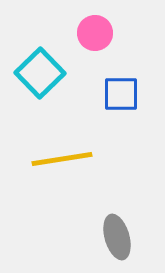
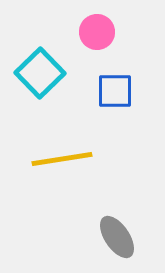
pink circle: moved 2 px right, 1 px up
blue square: moved 6 px left, 3 px up
gray ellipse: rotated 18 degrees counterclockwise
